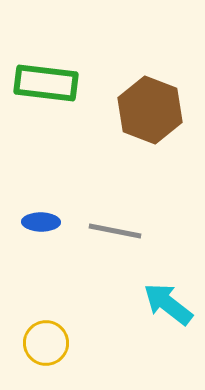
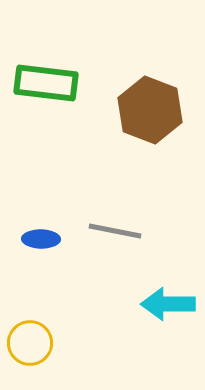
blue ellipse: moved 17 px down
cyan arrow: rotated 38 degrees counterclockwise
yellow circle: moved 16 px left
